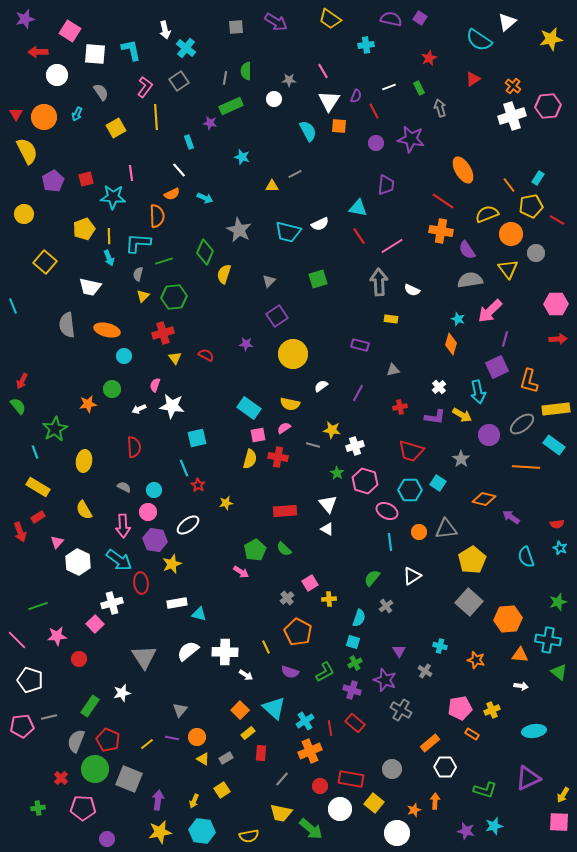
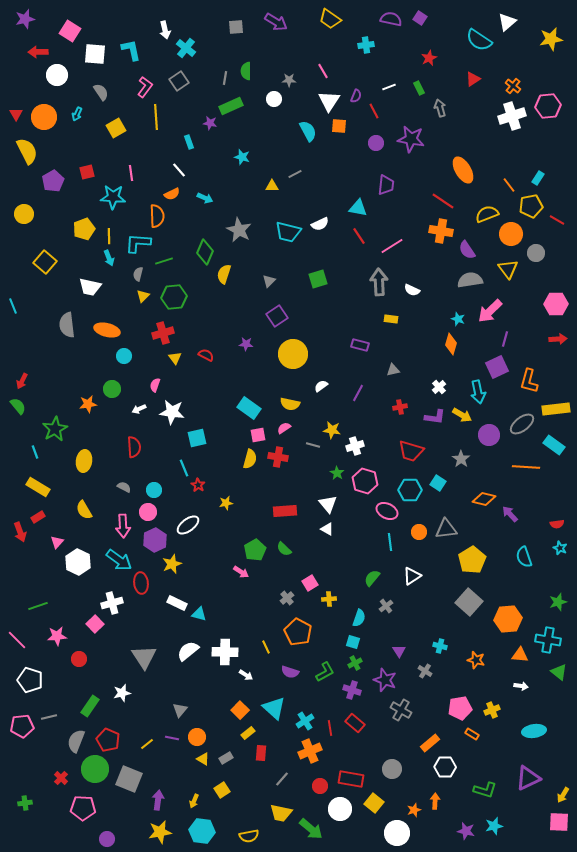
red square at (86, 179): moved 1 px right, 7 px up
white star at (172, 406): moved 6 px down
purple arrow at (511, 517): moved 1 px left, 3 px up; rotated 12 degrees clockwise
purple hexagon at (155, 540): rotated 25 degrees clockwise
cyan semicircle at (526, 557): moved 2 px left
white rectangle at (177, 603): rotated 36 degrees clockwise
green cross at (38, 808): moved 13 px left, 5 px up
